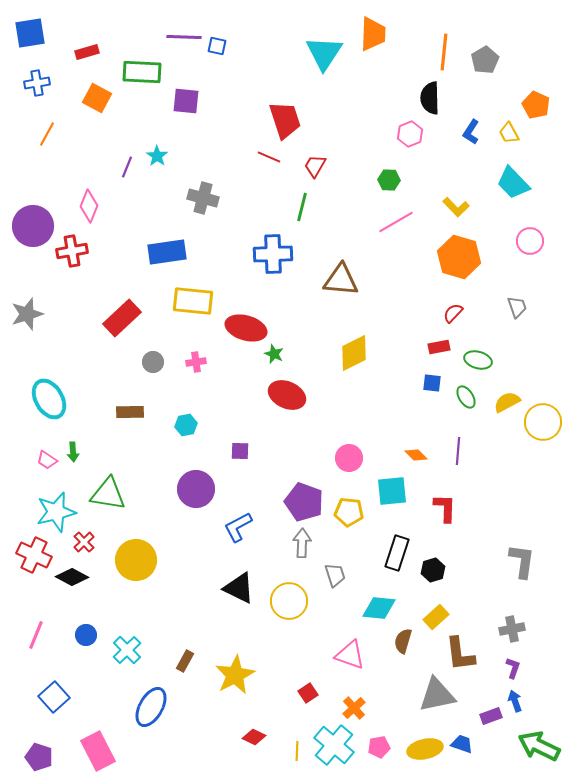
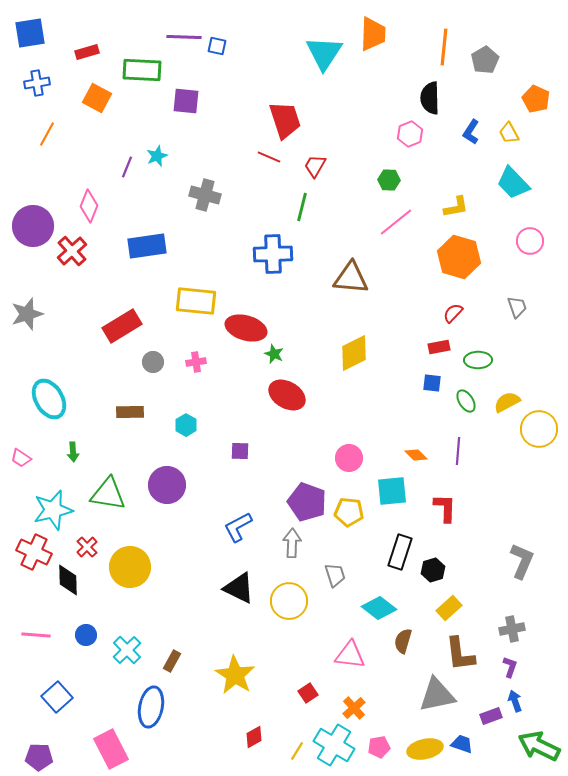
orange line at (444, 52): moved 5 px up
green rectangle at (142, 72): moved 2 px up
orange pentagon at (536, 105): moved 6 px up
cyan star at (157, 156): rotated 15 degrees clockwise
gray cross at (203, 198): moved 2 px right, 3 px up
yellow L-shape at (456, 207): rotated 56 degrees counterclockwise
pink line at (396, 222): rotated 9 degrees counterclockwise
red cross at (72, 251): rotated 32 degrees counterclockwise
blue rectangle at (167, 252): moved 20 px left, 6 px up
brown triangle at (341, 280): moved 10 px right, 2 px up
yellow rectangle at (193, 301): moved 3 px right
red rectangle at (122, 318): moved 8 px down; rotated 12 degrees clockwise
green ellipse at (478, 360): rotated 16 degrees counterclockwise
red ellipse at (287, 395): rotated 6 degrees clockwise
green ellipse at (466, 397): moved 4 px down
yellow circle at (543, 422): moved 4 px left, 7 px down
cyan hexagon at (186, 425): rotated 20 degrees counterclockwise
pink trapezoid at (47, 460): moved 26 px left, 2 px up
purple circle at (196, 489): moved 29 px left, 4 px up
purple pentagon at (304, 502): moved 3 px right
cyan star at (56, 512): moved 3 px left, 2 px up
red cross at (84, 542): moved 3 px right, 5 px down
gray arrow at (302, 543): moved 10 px left
black rectangle at (397, 553): moved 3 px right, 1 px up
red cross at (34, 555): moved 3 px up
yellow circle at (136, 560): moved 6 px left, 7 px down
gray L-shape at (522, 561): rotated 15 degrees clockwise
black diamond at (72, 577): moved 4 px left, 3 px down; rotated 60 degrees clockwise
cyan diamond at (379, 608): rotated 32 degrees clockwise
yellow rectangle at (436, 617): moved 13 px right, 9 px up
pink line at (36, 635): rotated 72 degrees clockwise
pink triangle at (350, 655): rotated 12 degrees counterclockwise
brown rectangle at (185, 661): moved 13 px left
purple L-shape at (513, 668): moved 3 px left, 1 px up
yellow star at (235, 675): rotated 12 degrees counterclockwise
blue square at (54, 697): moved 3 px right
blue ellipse at (151, 707): rotated 18 degrees counterclockwise
red diamond at (254, 737): rotated 55 degrees counterclockwise
cyan cross at (334, 745): rotated 9 degrees counterclockwise
pink rectangle at (98, 751): moved 13 px right, 2 px up
yellow line at (297, 751): rotated 30 degrees clockwise
purple pentagon at (39, 757): rotated 16 degrees counterclockwise
